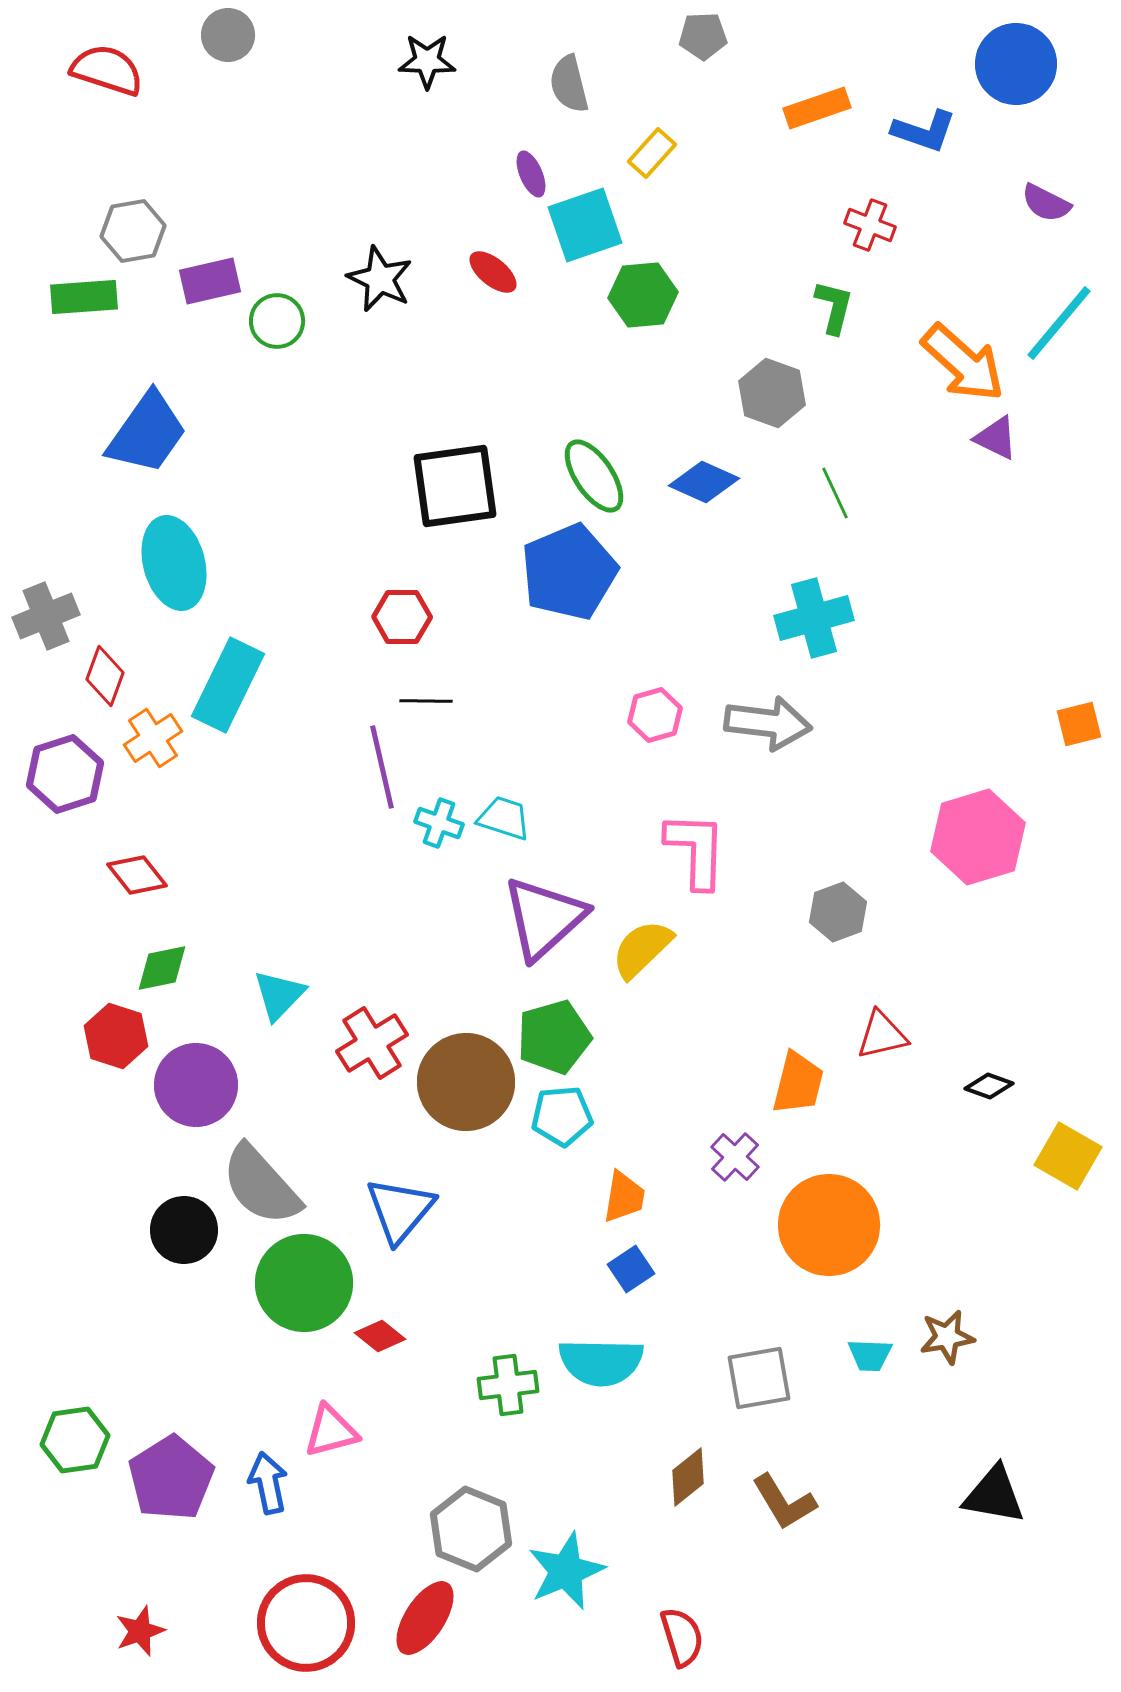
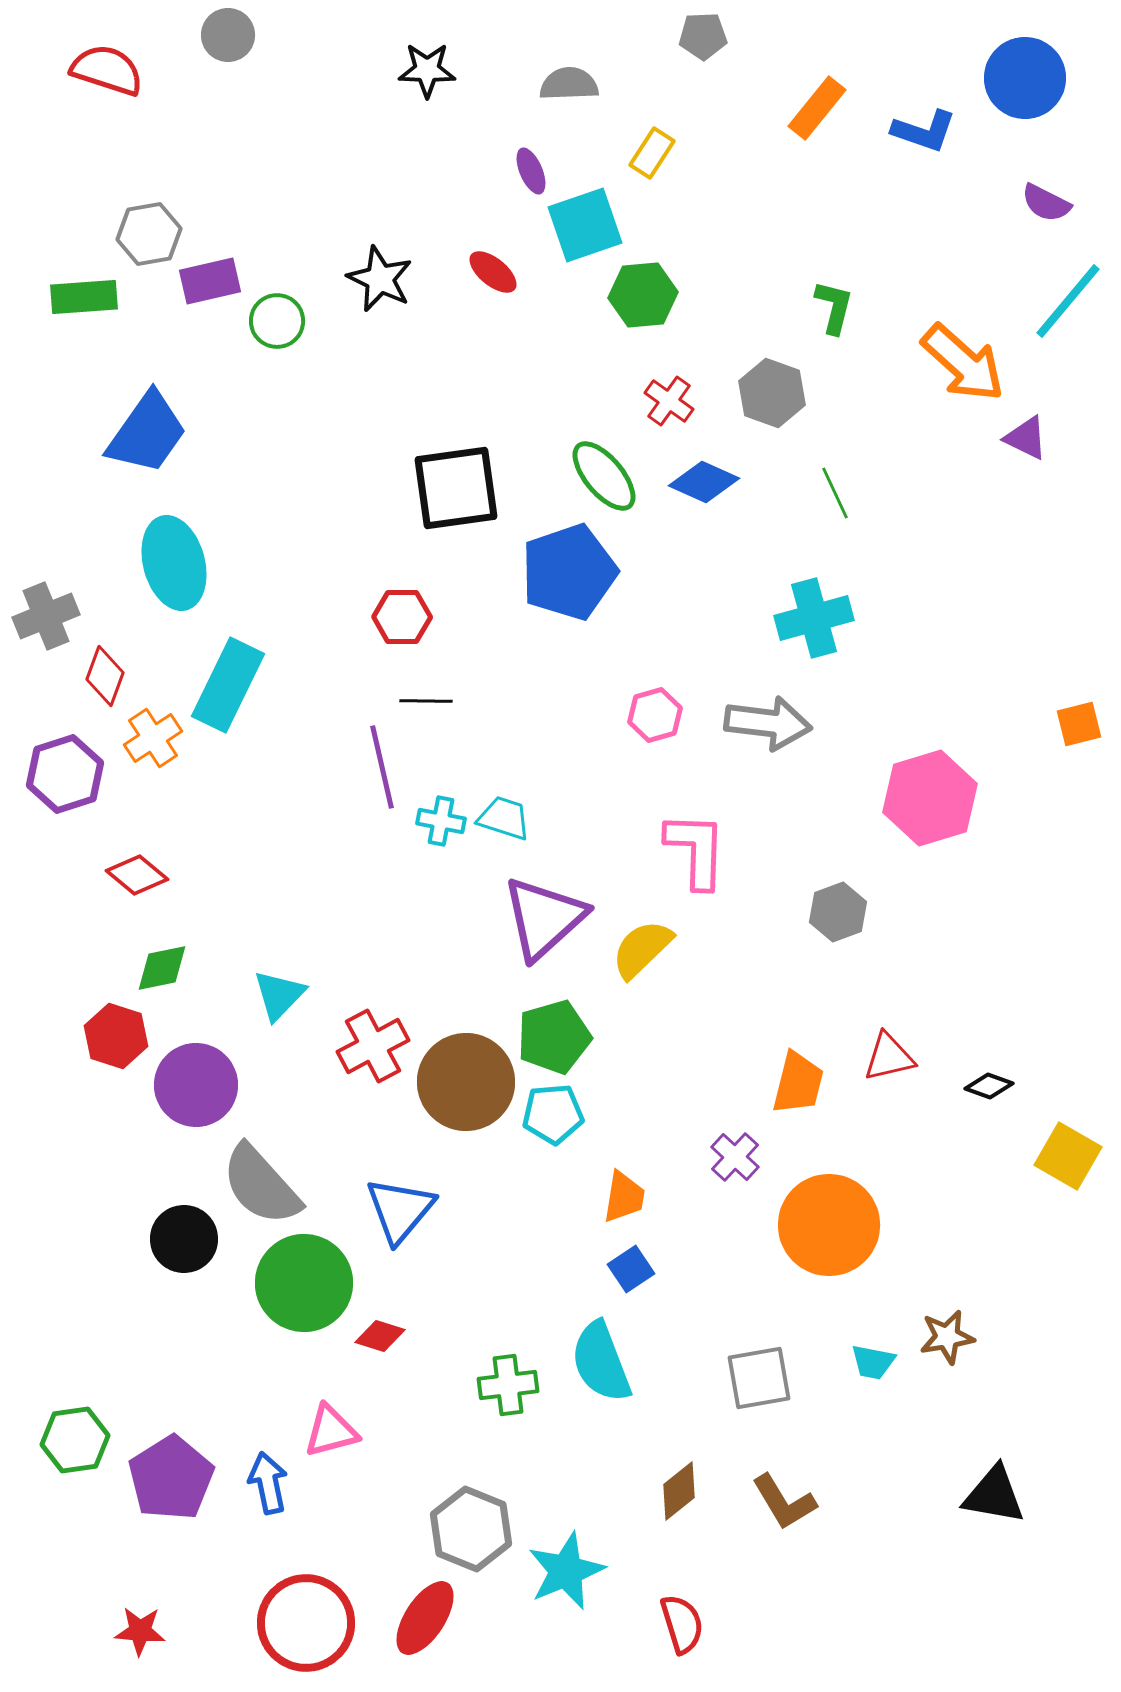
black star at (427, 61): moved 9 px down
blue circle at (1016, 64): moved 9 px right, 14 px down
gray semicircle at (569, 84): rotated 102 degrees clockwise
orange rectangle at (817, 108): rotated 32 degrees counterclockwise
yellow rectangle at (652, 153): rotated 9 degrees counterclockwise
purple ellipse at (531, 174): moved 3 px up
red cross at (870, 225): moved 201 px left, 176 px down; rotated 15 degrees clockwise
gray hexagon at (133, 231): moved 16 px right, 3 px down
cyan line at (1059, 323): moved 9 px right, 22 px up
purple triangle at (996, 438): moved 30 px right
green ellipse at (594, 476): moved 10 px right; rotated 6 degrees counterclockwise
black square at (455, 486): moved 1 px right, 2 px down
blue pentagon at (569, 572): rotated 4 degrees clockwise
cyan cross at (439, 823): moved 2 px right, 2 px up; rotated 9 degrees counterclockwise
pink hexagon at (978, 837): moved 48 px left, 39 px up
red diamond at (137, 875): rotated 12 degrees counterclockwise
red triangle at (882, 1035): moved 7 px right, 22 px down
red cross at (372, 1043): moved 1 px right, 3 px down; rotated 4 degrees clockwise
cyan pentagon at (562, 1116): moved 9 px left, 2 px up
black circle at (184, 1230): moved 9 px down
red diamond at (380, 1336): rotated 21 degrees counterclockwise
cyan trapezoid at (870, 1355): moved 3 px right, 7 px down; rotated 9 degrees clockwise
cyan semicircle at (601, 1362): rotated 68 degrees clockwise
brown diamond at (688, 1477): moved 9 px left, 14 px down
red star at (140, 1631): rotated 24 degrees clockwise
red semicircle at (682, 1637): moved 13 px up
